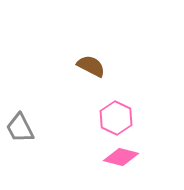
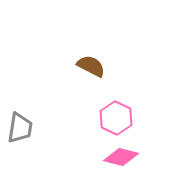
gray trapezoid: rotated 144 degrees counterclockwise
